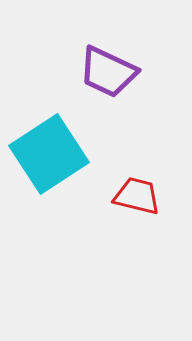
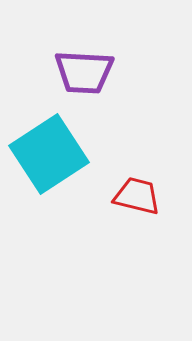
purple trapezoid: moved 24 px left; rotated 22 degrees counterclockwise
